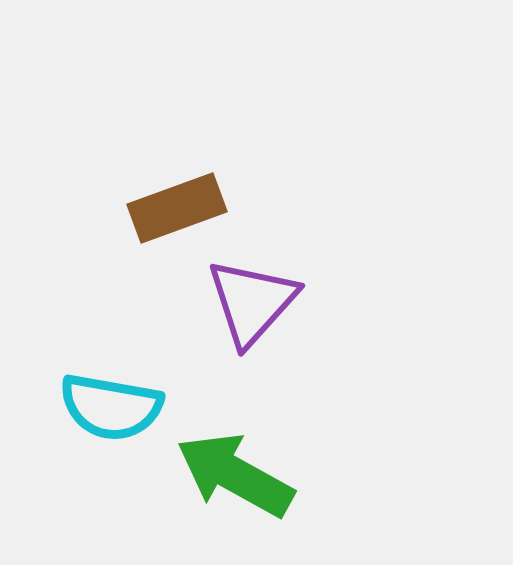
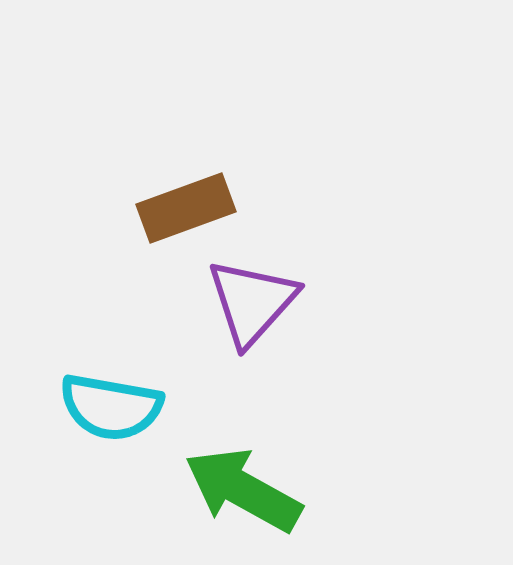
brown rectangle: moved 9 px right
green arrow: moved 8 px right, 15 px down
